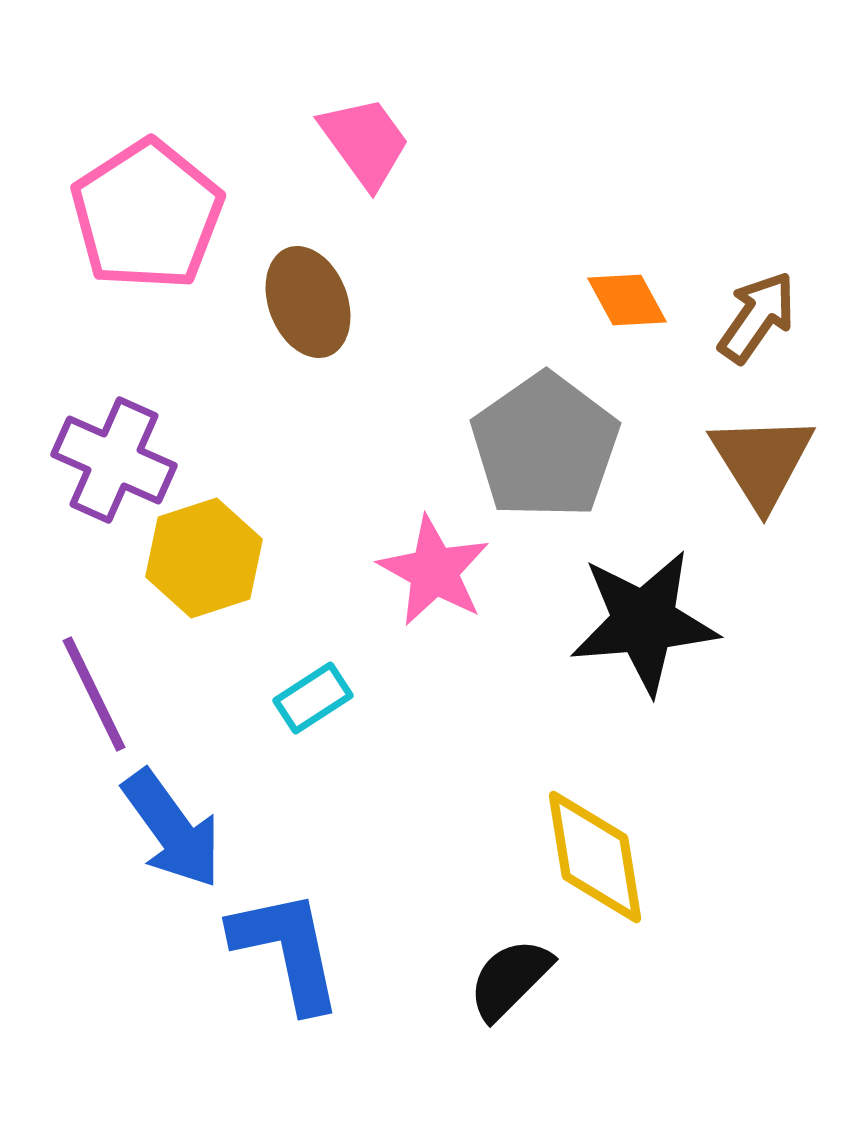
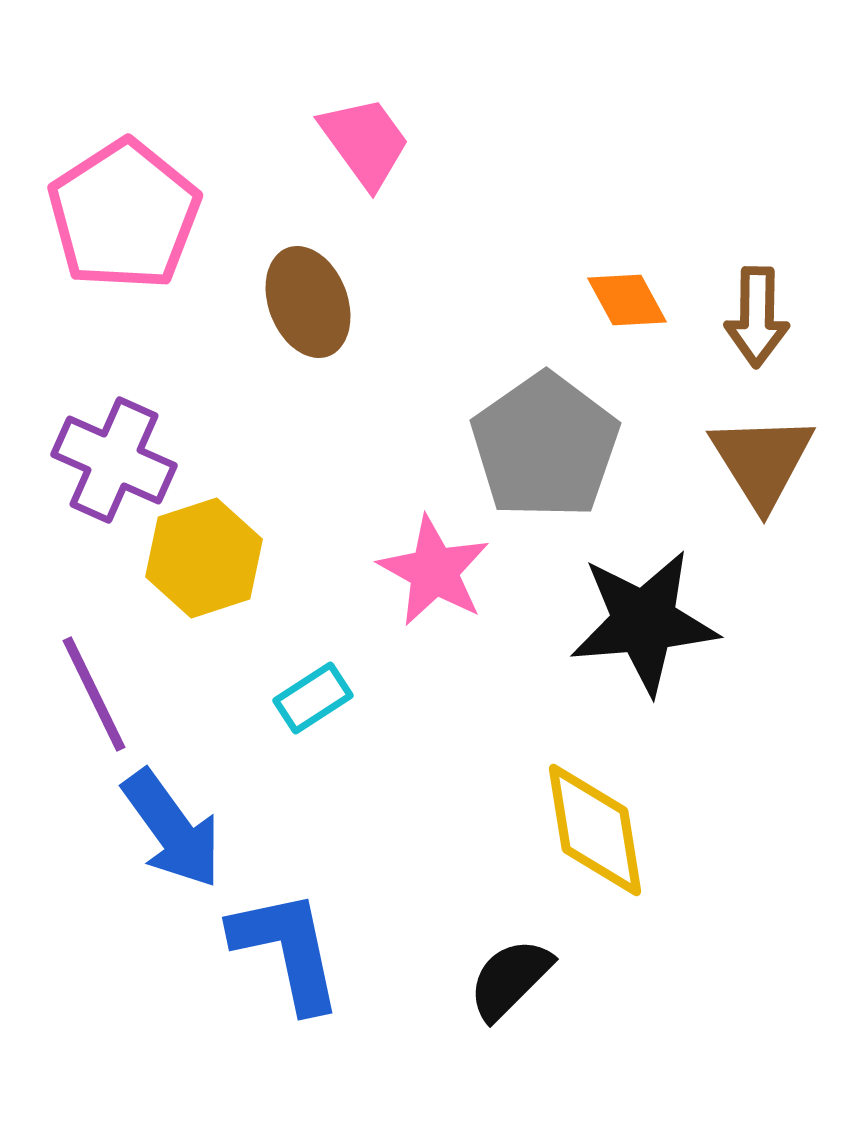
pink pentagon: moved 23 px left
brown arrow: rotated 146 degrees clockwise
yellow diamond: moved 27 px up
